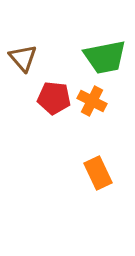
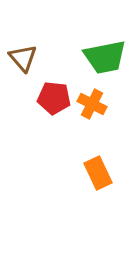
orange cross: moved 3 px down
